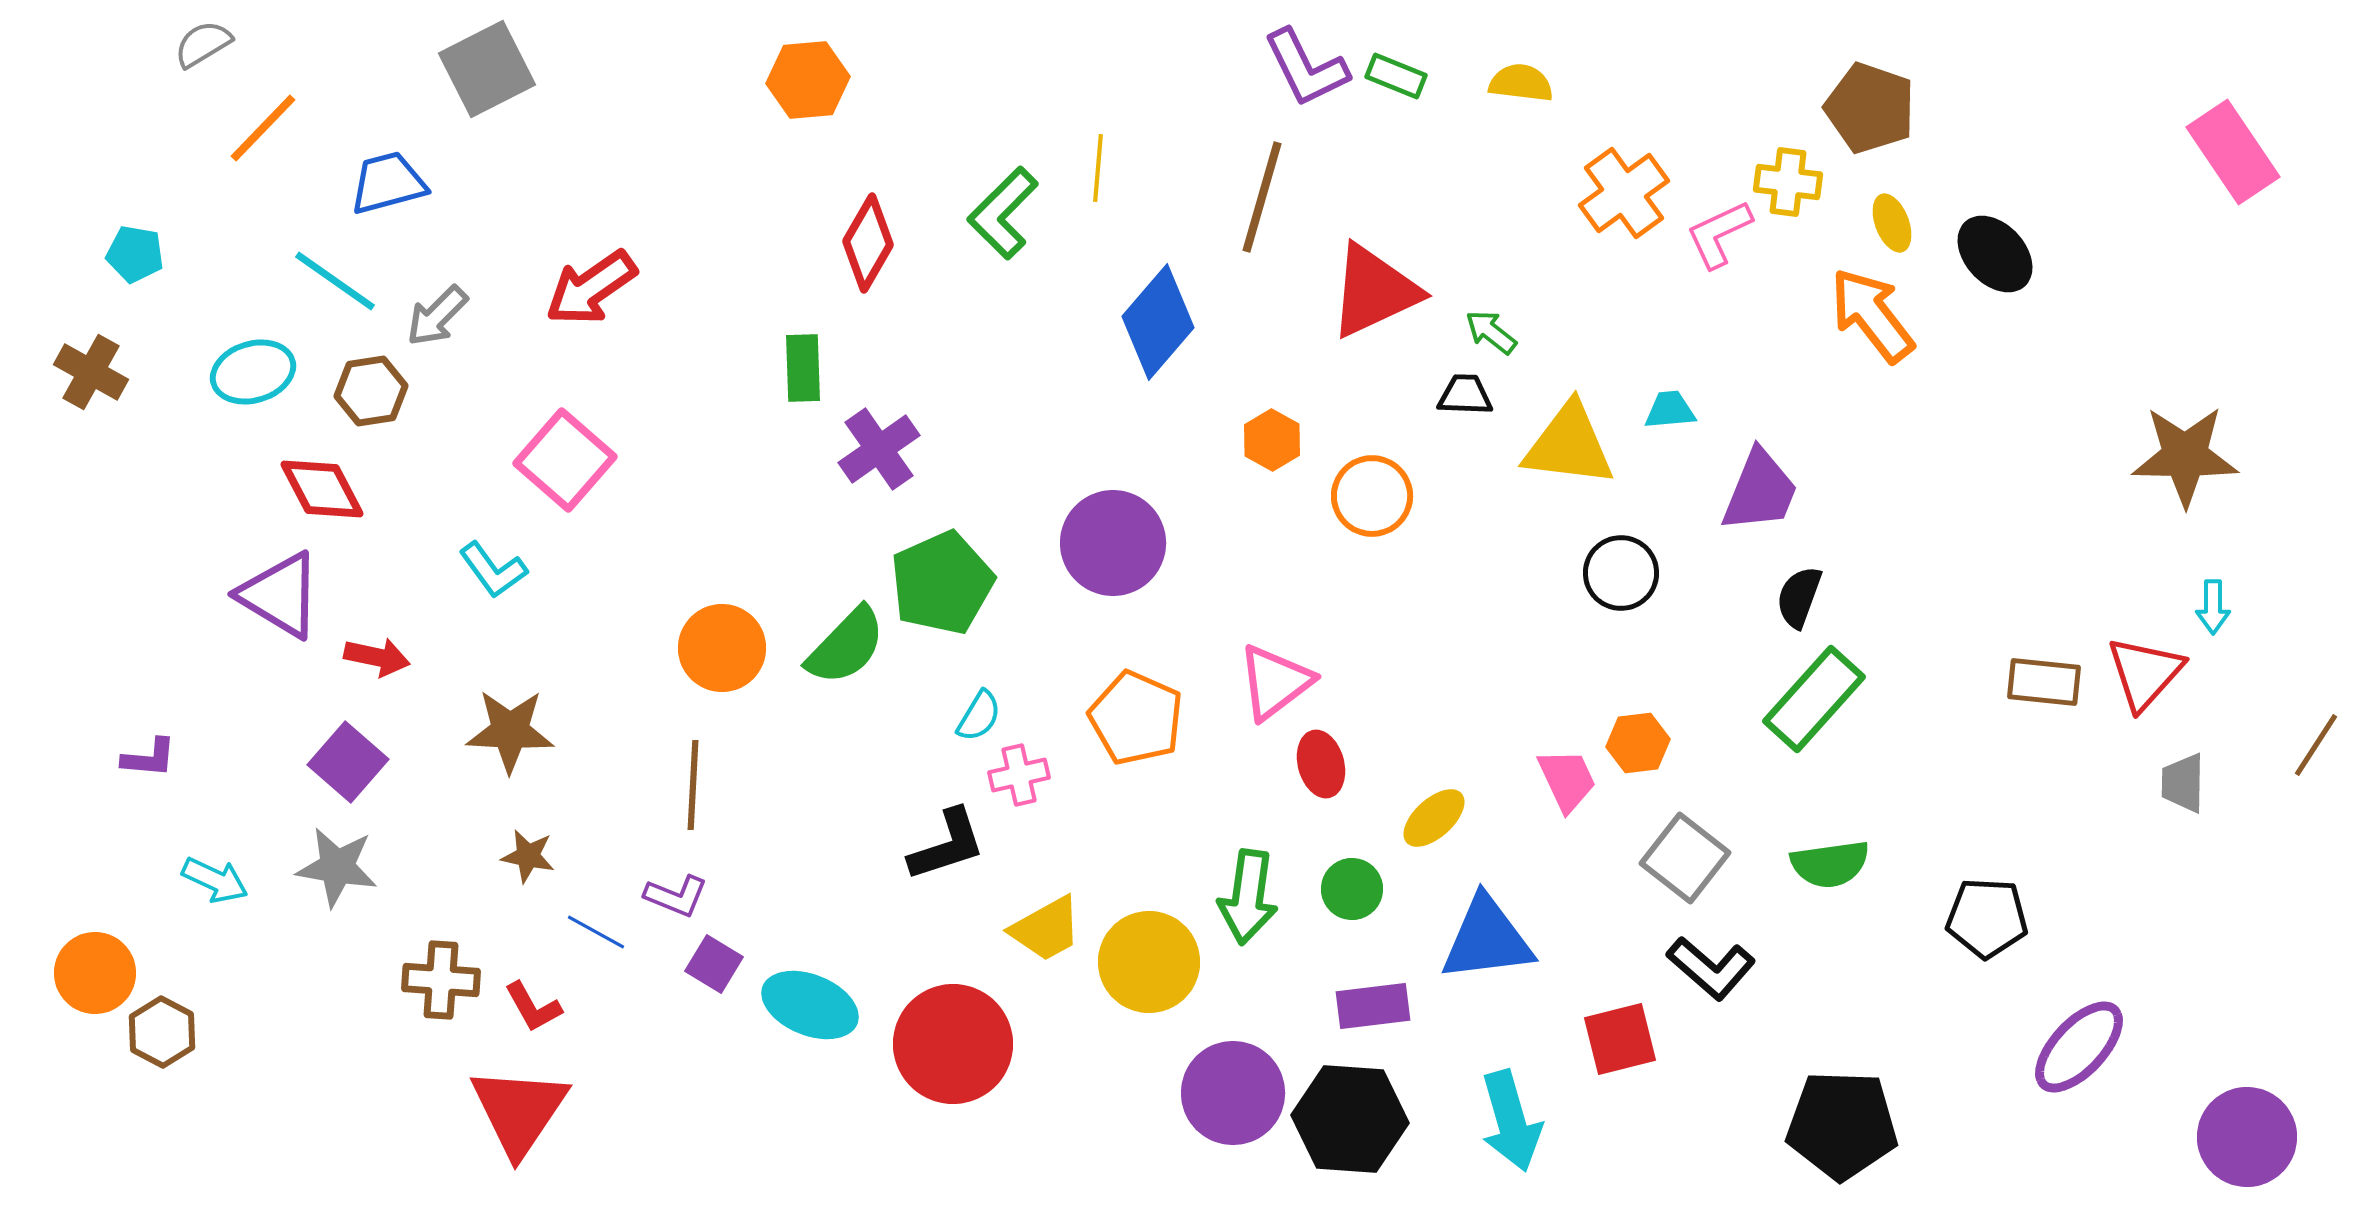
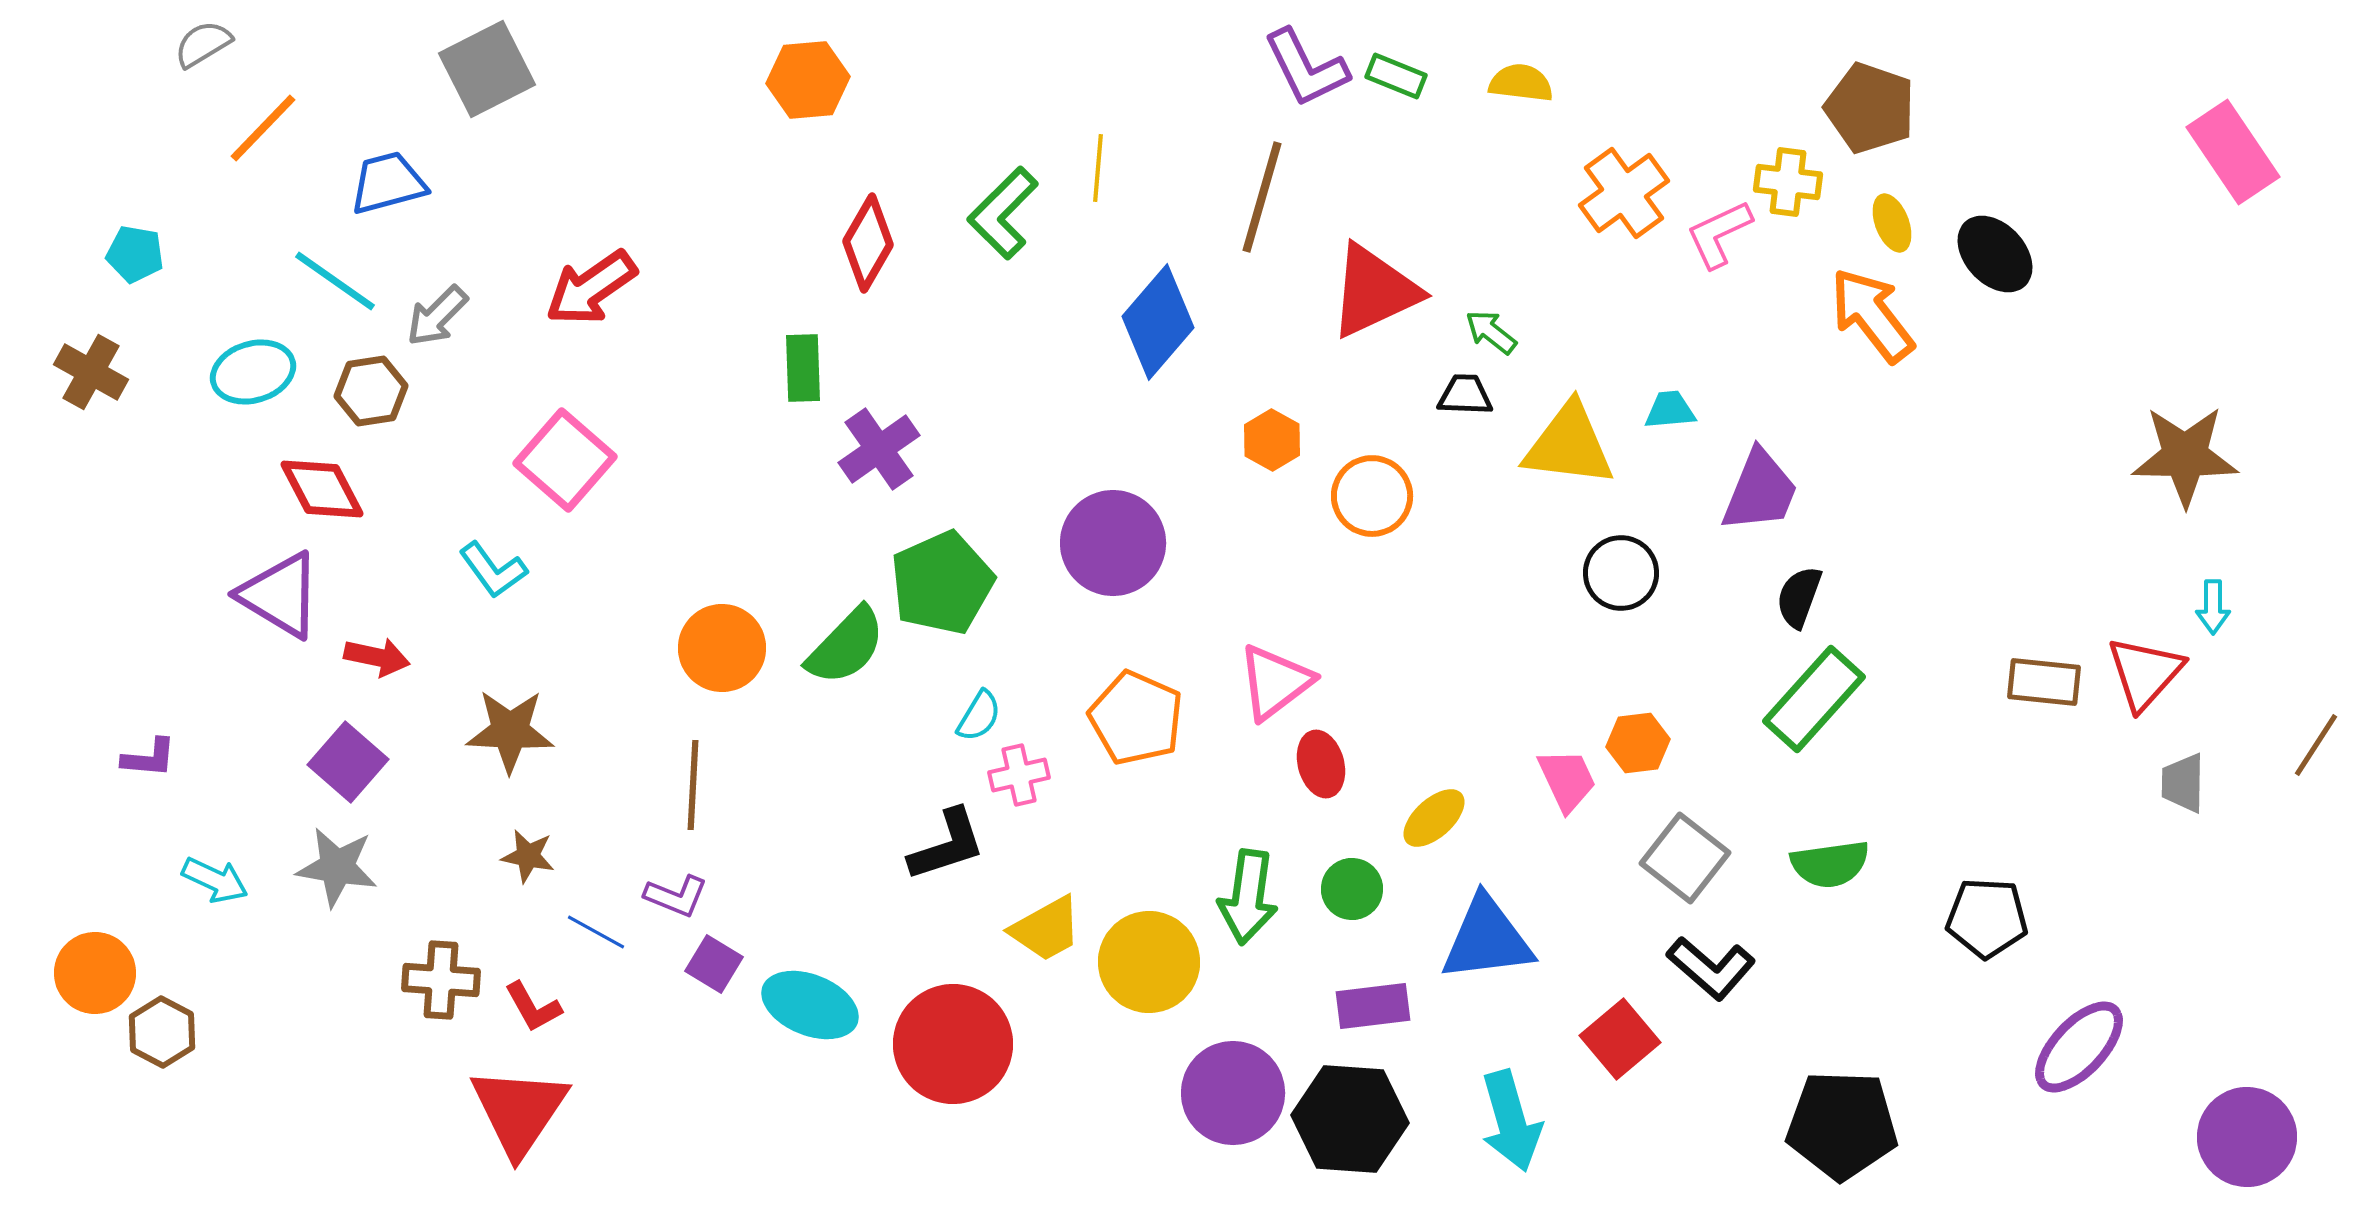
red square at (1620, 1039): rotated 26 degrees counterclockwise
